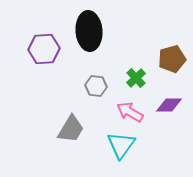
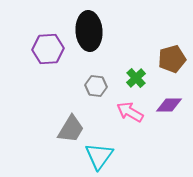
purple hexagon: moved 4 px right
cyan triangle: moved 22 px left, 11 px down
